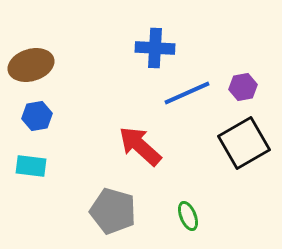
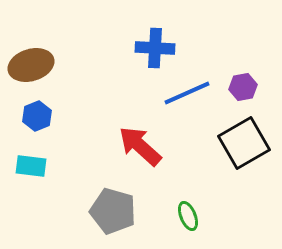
blue hexagon: rotated 12 degrees counterclockwise
